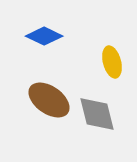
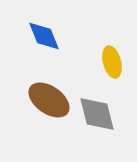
blue diamond: rotated 42 degrees clockwise
